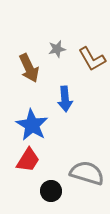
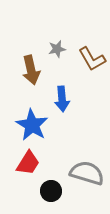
brown arrow: moved 2 px right, 2 px down; rotated 12 degrees clockwise
blue arrow: moved 3 px left
red trapezoid: moved 3 px down
